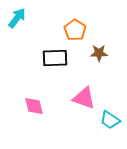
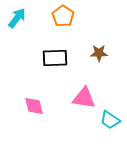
orange pentagon: moved 12 px left, 14 px up
pink triangle: rotated 10 degrees counterclockwise
